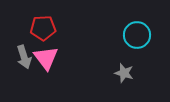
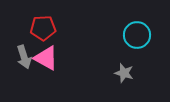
pink triangle: rotated 24 degrees counterclockwise
